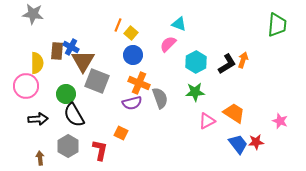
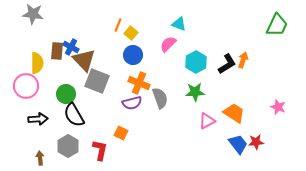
green trapezoid: rotated 20 degrees clockwise
brown triangle: moved 1 px right, 1 px up; rotated 15 degrees counterclockwise
pink star: moved 2 px left, 14 px up
